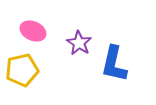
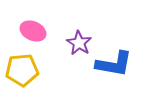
blue L-shape: rotated 93 degrees counterclockwise
yellow pentagon: rotated 8 degrees clockwise
